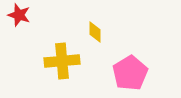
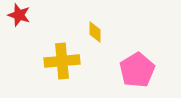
pink pentagon: moved 7 px right, 3 px up
